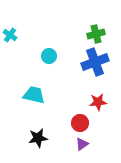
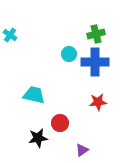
cyan circle: moved 20 px right, 2 px up
blue cross: rotated 20 degrees clockwise
red circle: moved 20 px left
purple triangle: moved 6 px down
